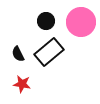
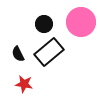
black circle: moved 2 px left, 3 px down
red star: moved 2 px right
